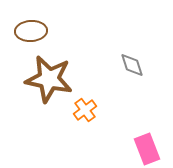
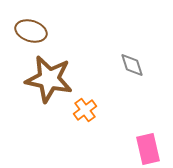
brown ellipse: rotated 20 degrees clockwise
pink rectangle: moved 1 px right; rotated 8 degrees clockwise
